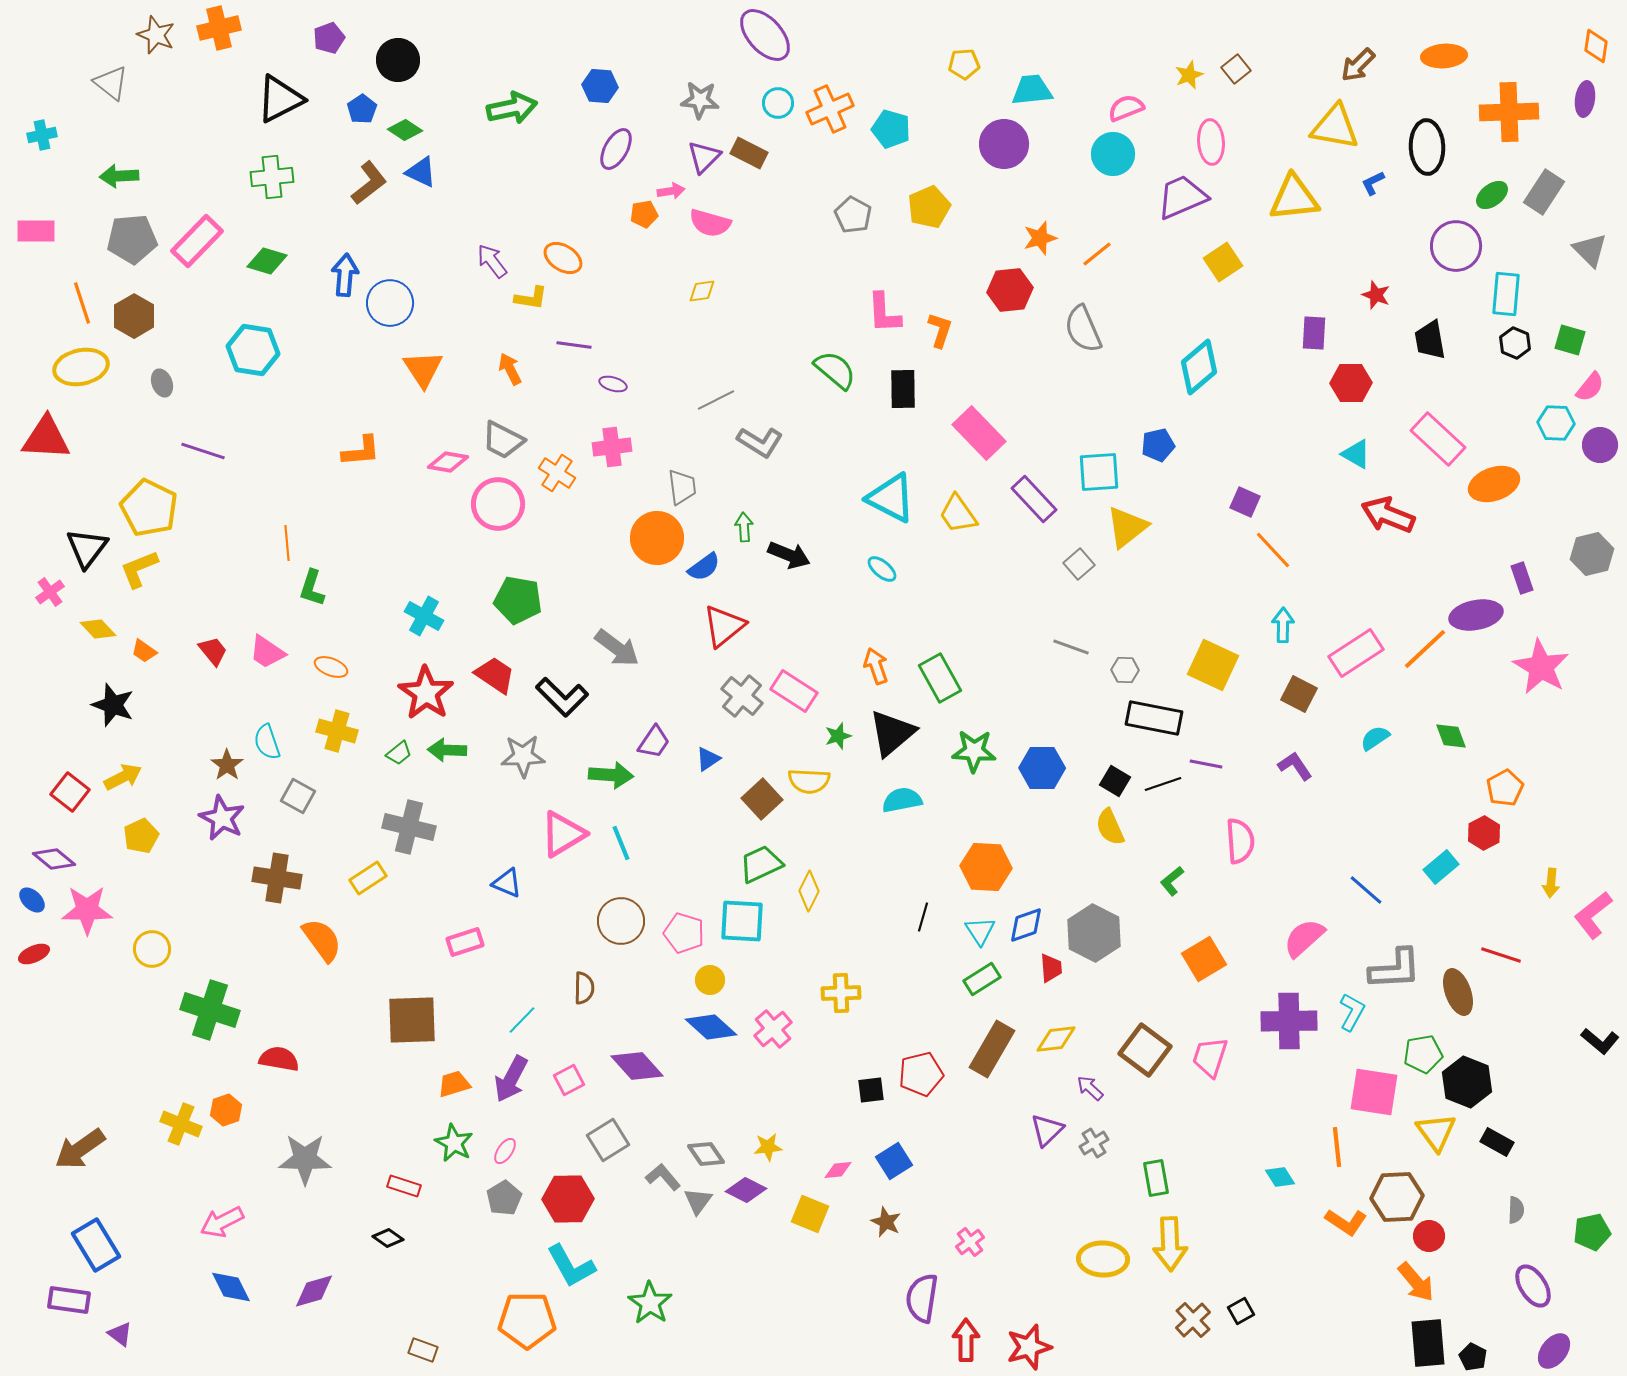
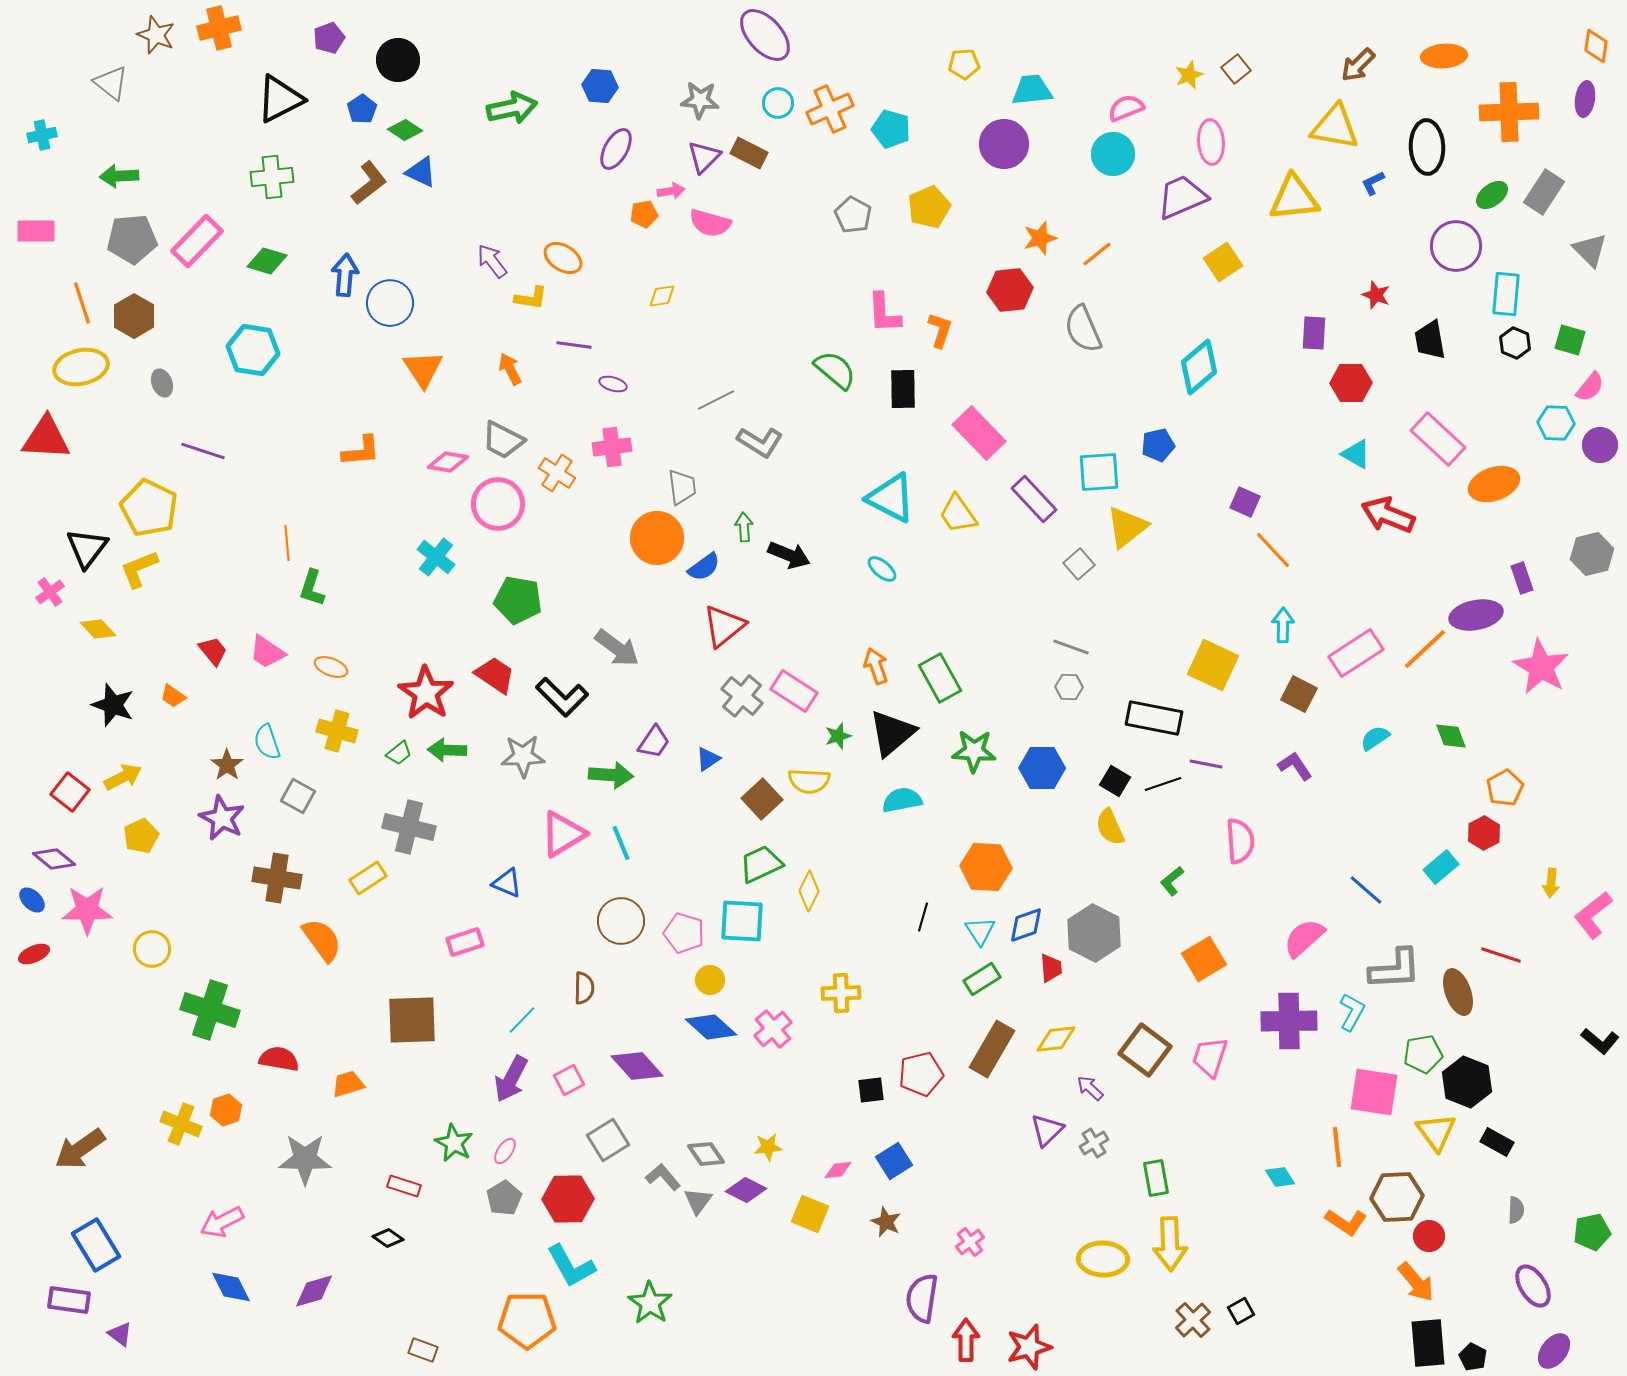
yellow diamond at (702, 291): moved 40 px left, 5 px down
cyan cross at (424, 616): moved 12 px right, 59 px up; rotated 9 degrees clockwise
orange trapezoid at (144, 651): moved 29 px right, 45 px down
gray hexagon at (1125, 670): moved 56 px left, 17 px down
orange trapezoid at (454, 1084): moved 106 px left
